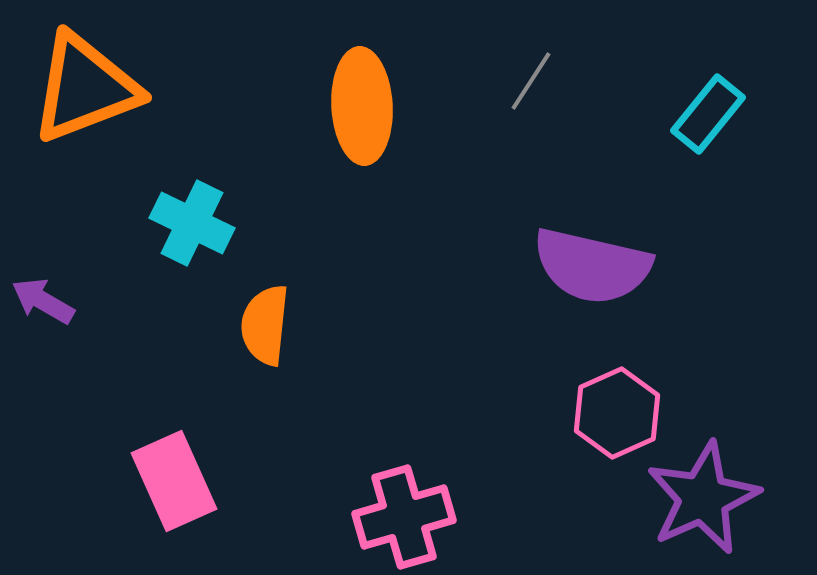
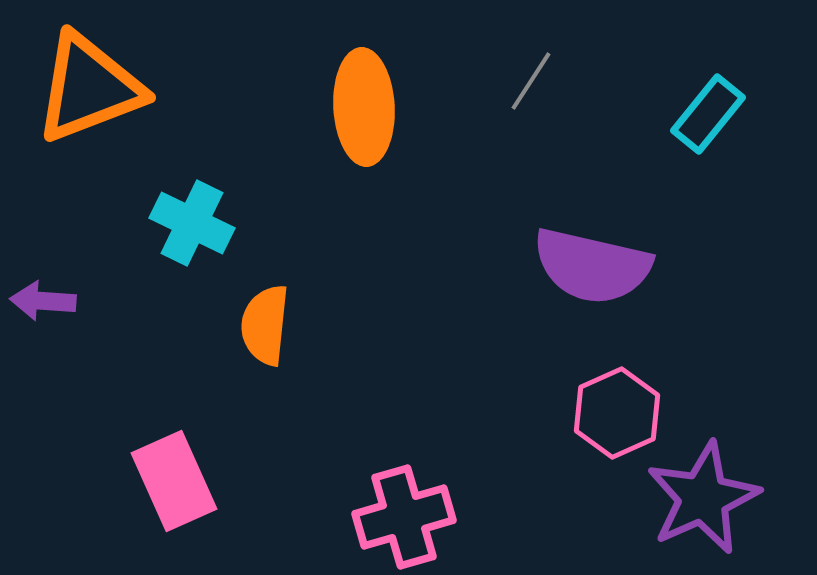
orange triangle: moved 4 px right
orange ellipse: moved 2 px right, 1 px down
purple arrow: rotated 26 degrees counterclockwise
